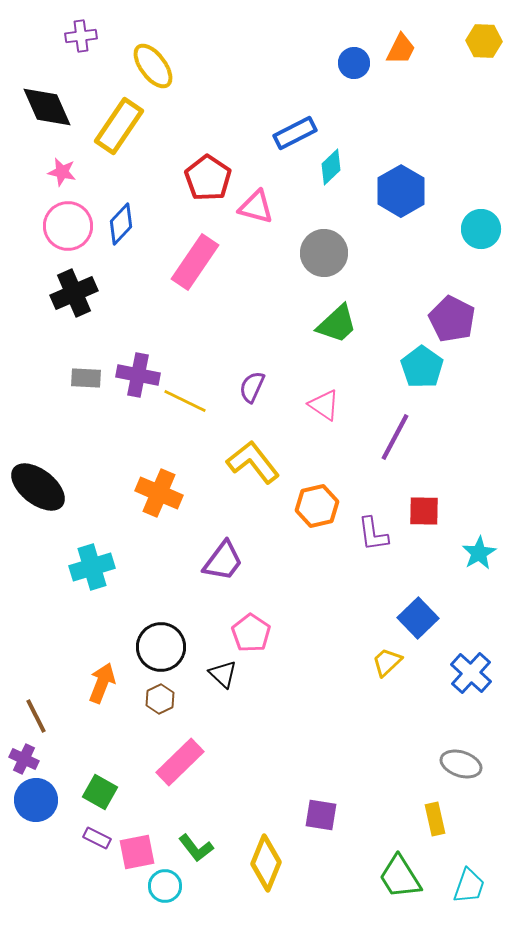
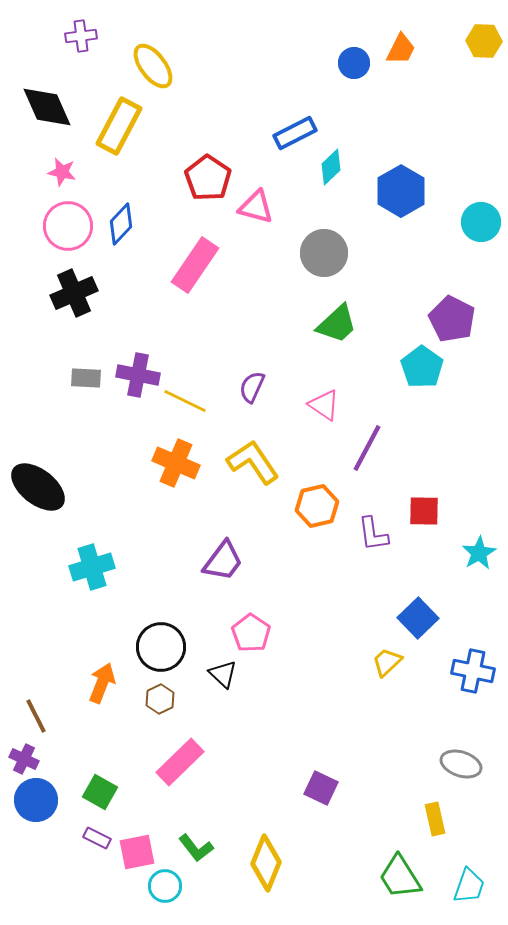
yellow rectangle at (119, 126): rotated 6 degrees counterclockwise
cyan circle at (481, 229): moved 7 px up
pink rectangle at (195, 262): moved 3 px down
purple line at (395, 437): moved 28 px left, 11 px down
yellow L-shape at (253, 462): rotated 4 degrees clockwise
orange cross at (159, 493): moved 17 px right, 30 px up
blue cross at (471, 673): moved 2 px right, 2 px up; rotated 30 degrees counterclockwise
purple square at (321, 815): moved 27 px up; rotated 16 degrees clockwise
